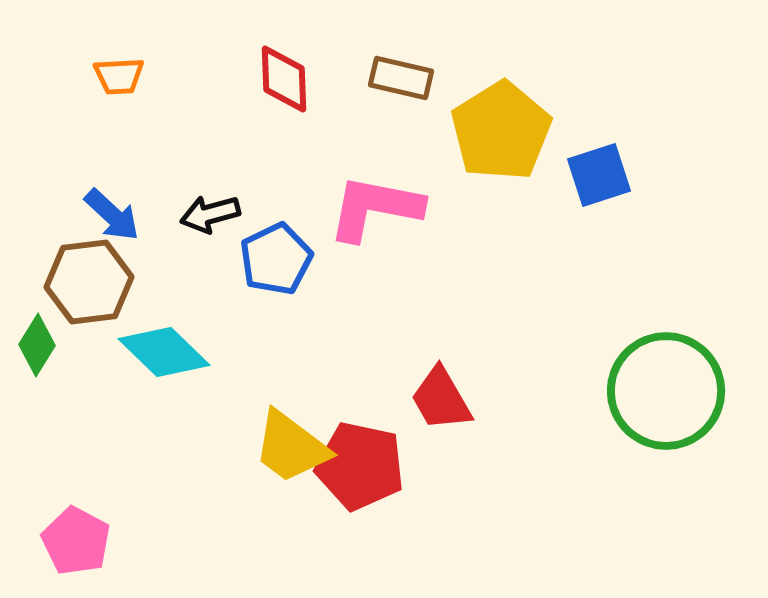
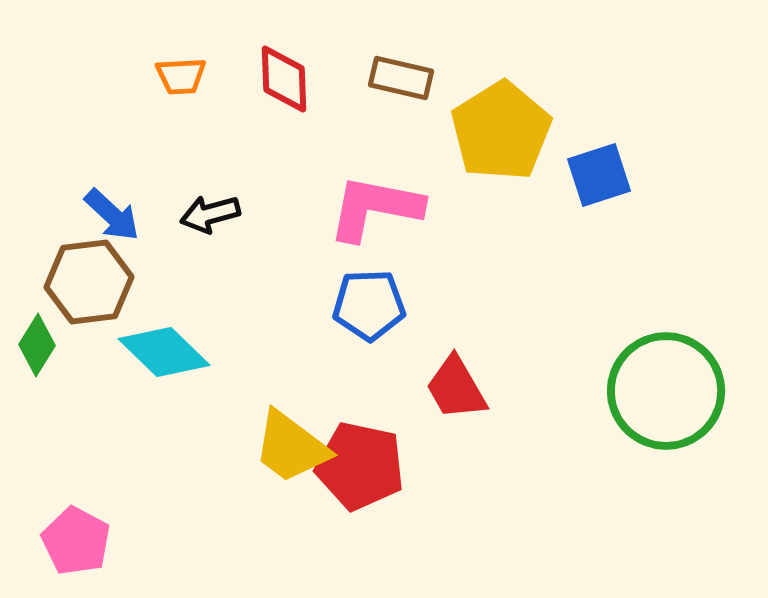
orange trapezoid: moved 62 px right
blue pentagon: moved 93 px right, 46 px down; rotated 24 degrees clockwise
red trapezoid: moved 15 px right, 11 px up
